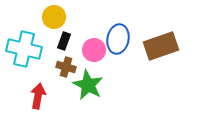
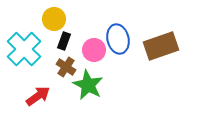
yellow circle: moved 2 px down
blue ellipse: rotated 24 degrees counterclockwise
cyan cross: rotated 32 degrees clockwise
brown cross: rotated 18 degrees clockwise
red arrow: rotated 45 degrees clockwise
